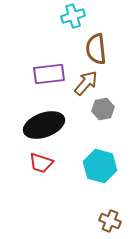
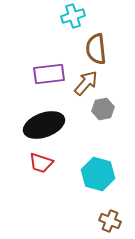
cyan hexagon: moved 2 px left, 8 px down
